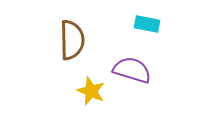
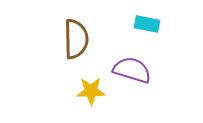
brown semicircle: moved 4 px right, 1 px up
yellow star: rotated 24 degrees counterclockwise
